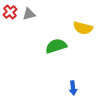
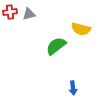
red cross: rotated 32 degrees clockwise
yellow semicircle: moved 2 px left, 1 px down
green semicircle: rotated 20 degrees counterclockwise
